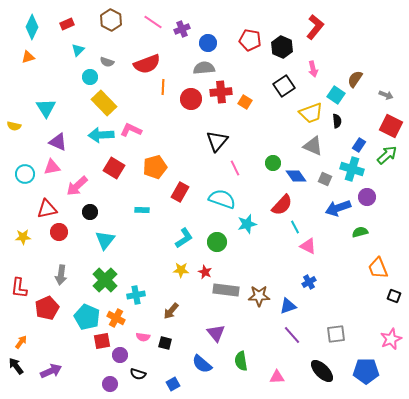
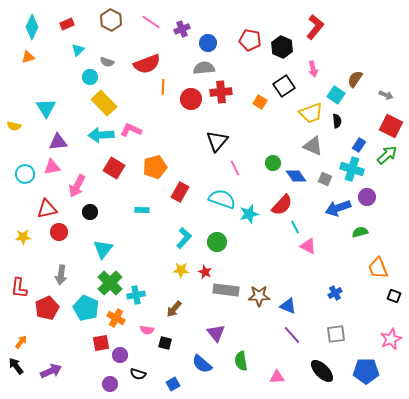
pink line at (153, 22): moved 2 px left
orange square at (245, 102): moved 15 px right
purple triangle at (58, 142): rotated 30 degrees counterclockwise
pink arrow at (77, 186): rotated 20 degrees counterclockwise
cyan star at (247, 224): moved 2 px right, 10 px up
cyan L-shape at (184, 238): rotated 15 degrees counterclockwise
cyan triangle at (105, 240): moved 2 px left, 9 px down
green cross at (105, 280): moved 5 px right, 3 px down
blue cross at (309, 282): moved 26 px right, 11 px down
blue triangle at (288, 306): rotated 42 degrees clockwise
brown arrow at (171, 311): moved 3 px right, 2 px up
cyan pentagon at (87, 317): moved 1 px left, 9 px up
pink semicircle at (143, 337): moved 4 px right, 7 px up
red square at (102, 341): moved 1 px left, 2 px down
